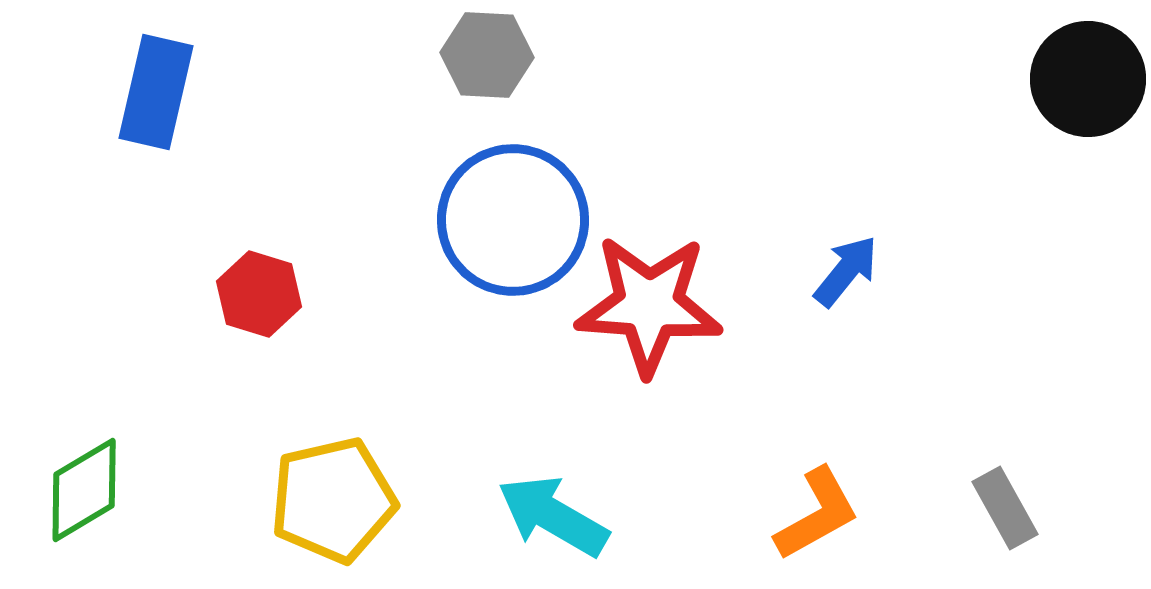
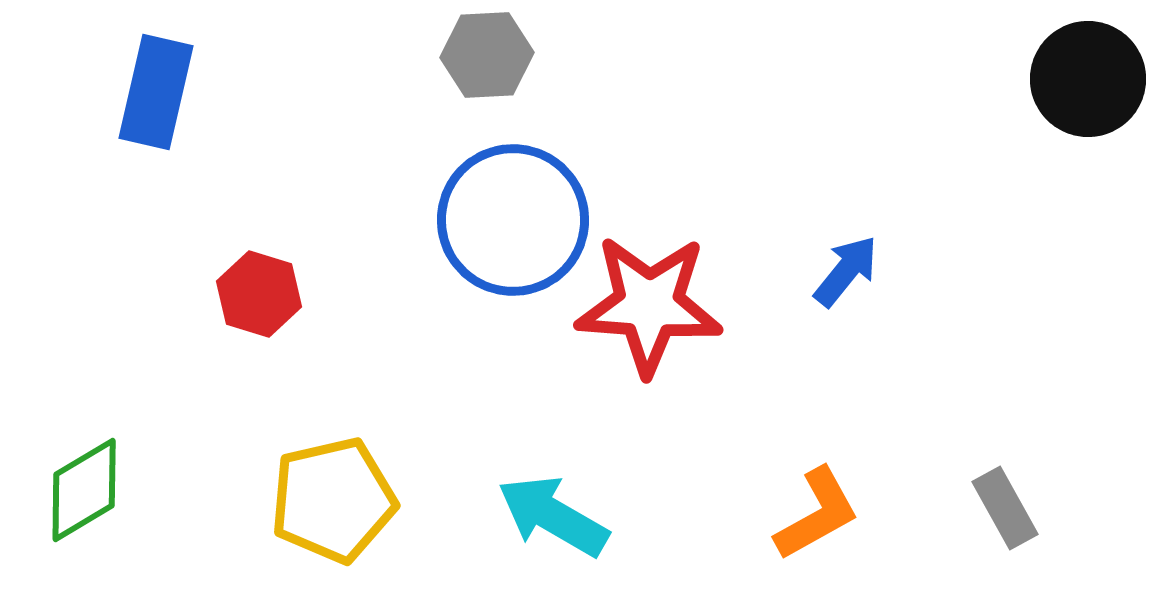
gray hexagon: rotated 6 degrees counterclockwise
